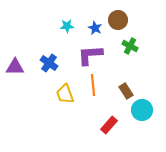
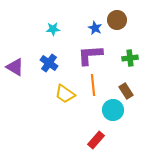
brown circle: moved 1 px left
cyan star: moved 14 px left, 3 px down
green cross: moved 12 px down; rotated 35 degrees counterclockwise
purple triangle: rotated 30 degrees clockwise
yellow trapezoid: rotated 35 degrees counterclockwise
cyan circle: moved 29 px left
red rectangle: moved 13 px left, 15 px down
